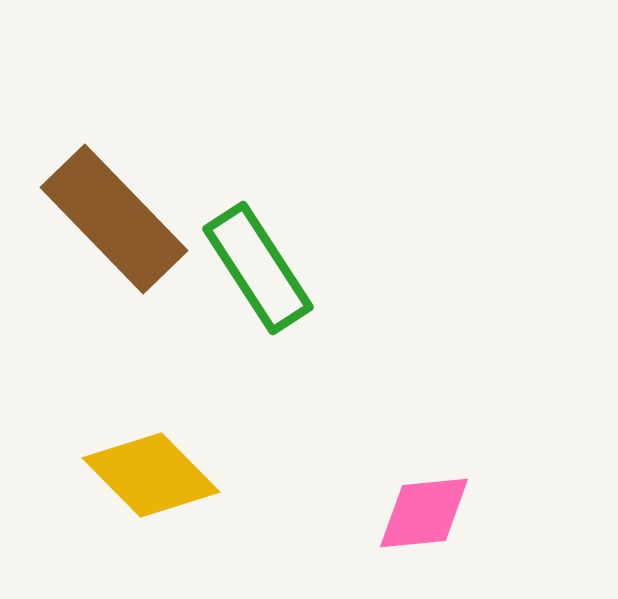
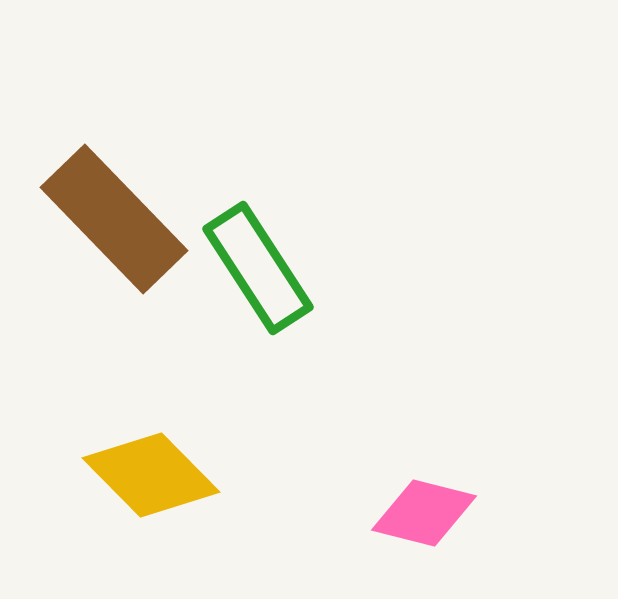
pink diamond: rotated 20 degrees clockwise
